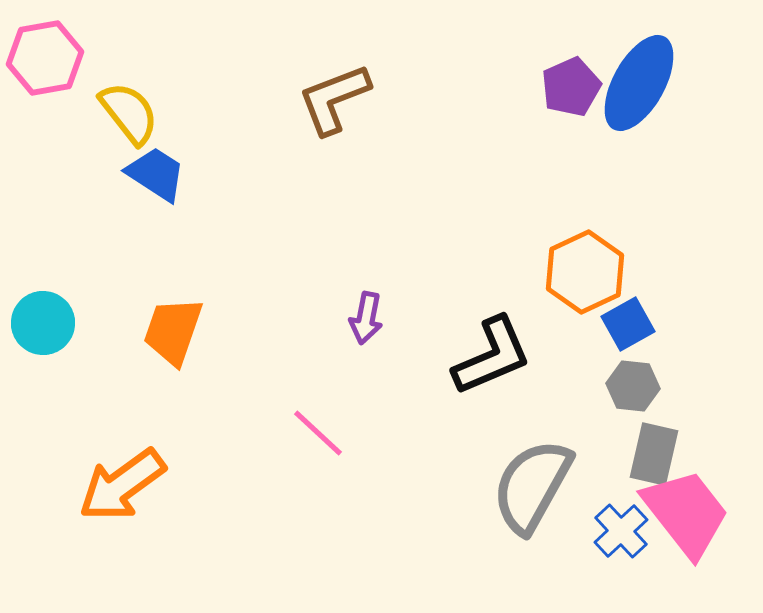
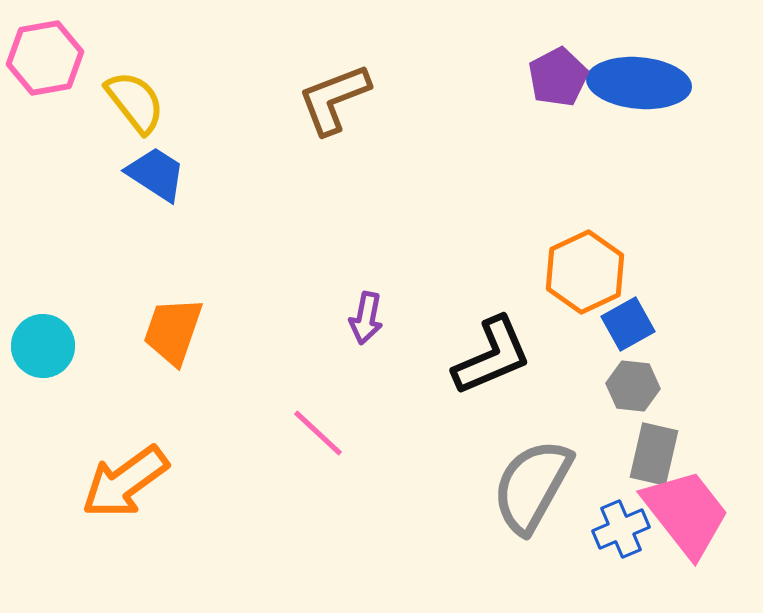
blue ellipse: rotated 66 degrees clockwise
purple pentagon: moved 13 px left, 10 px up; rotated 4 degrees counterclockwise
yellow semicircle: moved 6 px right, 11 px up
cyan circle: moved 23 px down
orange arrow: moved 3 px right, 3 px up
blue cross: moved 2 px up; rotated 20 degrees clockwise
